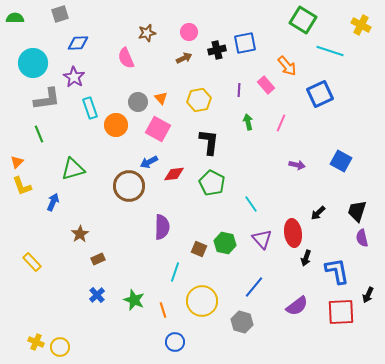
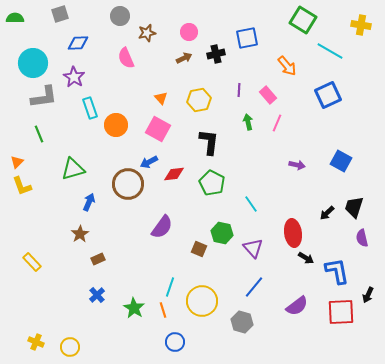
yellow cross at (361, 25): rotated 18 degrees counterclockwise
blue square at (245, 43): moved 2 px right, 5 px up
black cross at (217, 50): moved 1 px left, 4 px down
cyan line at (330, 51): rotated 12 degrees clockwise
pink rectangle at (266, 85): moved 2 px right, 10 px down
blue square at (320, 94): moved 8 px right, 1 px down
gray L-shape at (47, 99): moved 3 px left, 2 px up
gray circle at (138, 102): moved 18 px left, 86 px up
pink line at (281, 123): moved 4 px left
brown circle at (129, 186): moved 1 px left, 2 px up
blue arrow at (53, 202): moved 36 px right
black trapezoid at (357, 211): moved 3 px left, 4 px up
black arrow at (318, 213): moved 9 px right
purple semicircle at (162, 227): rotated 35 degrees clockwise
purple triangle at (262, 239): moved 9 px left, 9 px down
green hexagon at (225, 243): moved 3 px left, 10 px up
black arrow at (306, 258): rotated 77 degrees counterclockwise
cyan line at (175, 272): moved 5 px left, 15 px down
green star at (134, 300): moved 8 px down; rotated 10 degrees clockwise
yellow circle at (60, 347): moved 10 px right
